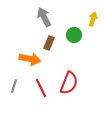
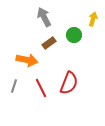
brown rectangle: rotated 32 degrees clockwise
orange arrow: moved 3 px left, 1 px down
